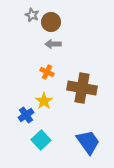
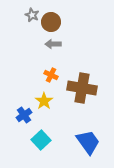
orange cross: moved 4 px right, 3 px down
blue cross: moved 2 px left
